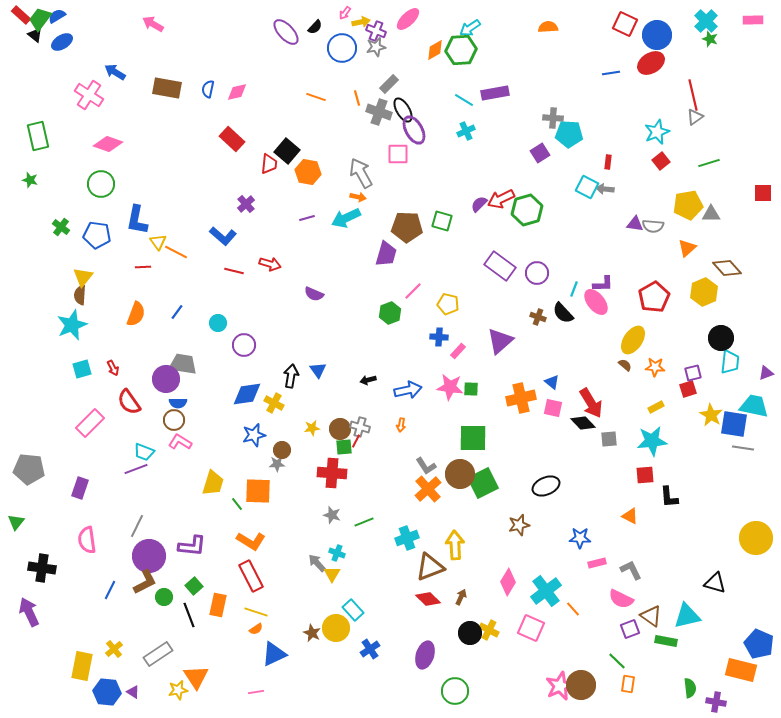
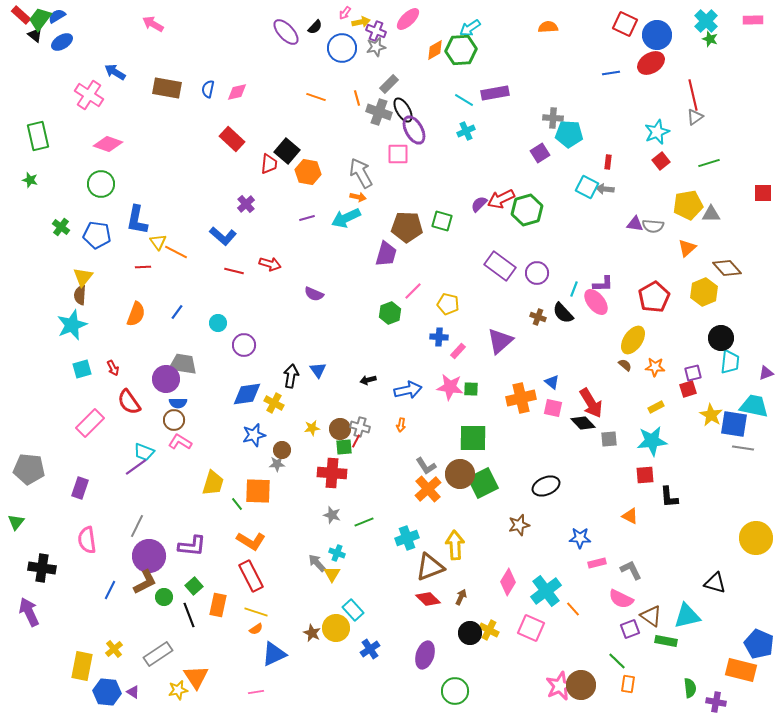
purple line at (136, 469): moved 2 px up; rotated 15 degrees counterclockwise
